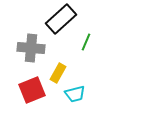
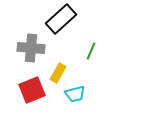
green line: moved 5 px right, 9 px down
